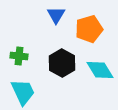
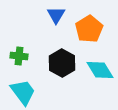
orange pentagon: rotated 16 degrees counterclockwise
cyan trapezoid: rotated 12 degrees counterclockwise
